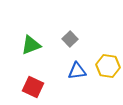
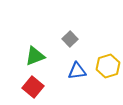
green triangle: moved 4 px right, 11 px down
yellow hexagon: rotated 25 degrees counterclockwise
red square: rotated 15 degrees clockwise
